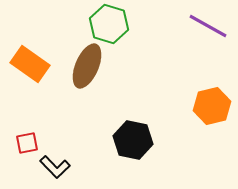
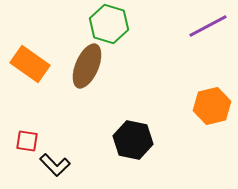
purple line: rotated 57 degrees counterclockwise
red square: moved 2 px up; rotated 20 degrees clockwise
black L-shape: moved 2 px up
